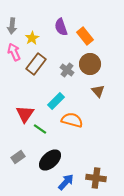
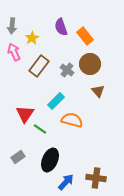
brown rectangle: moved 3 px right, 2 px down
black ellipse: rotated 25 degrees counterclockwise
